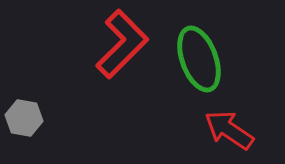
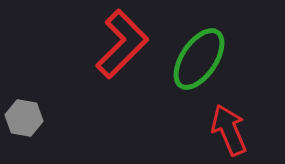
green ellipse: rotated 54 degrees clockwise
red arrow: rotated 33 degrees clockwise
